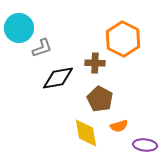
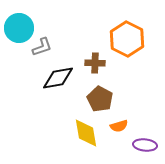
orange hexagon: moved 4 px right
gray L-shape: moved 1 px up
